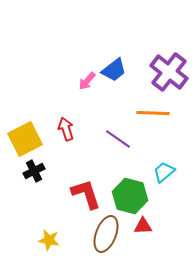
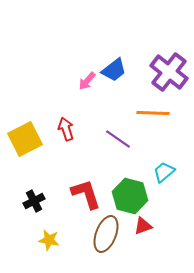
black cross: moved 30 px down
red triangle: rotated 18 degrees counterclockwise
